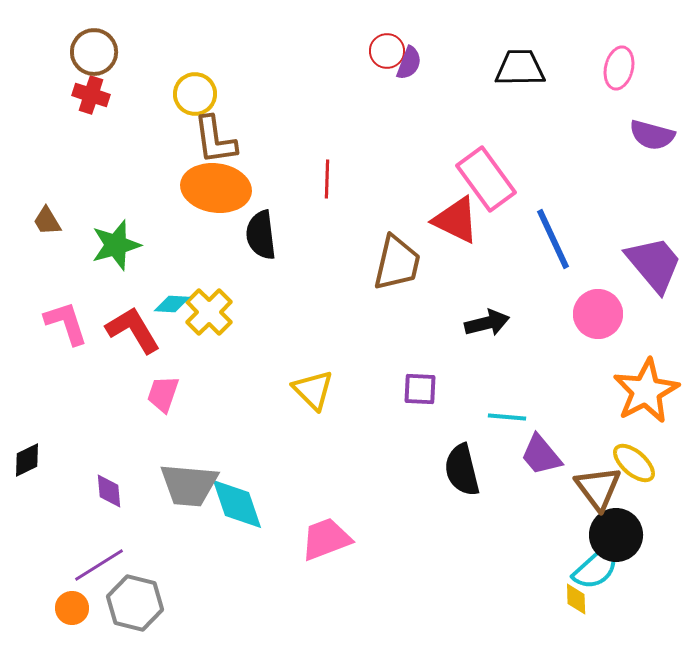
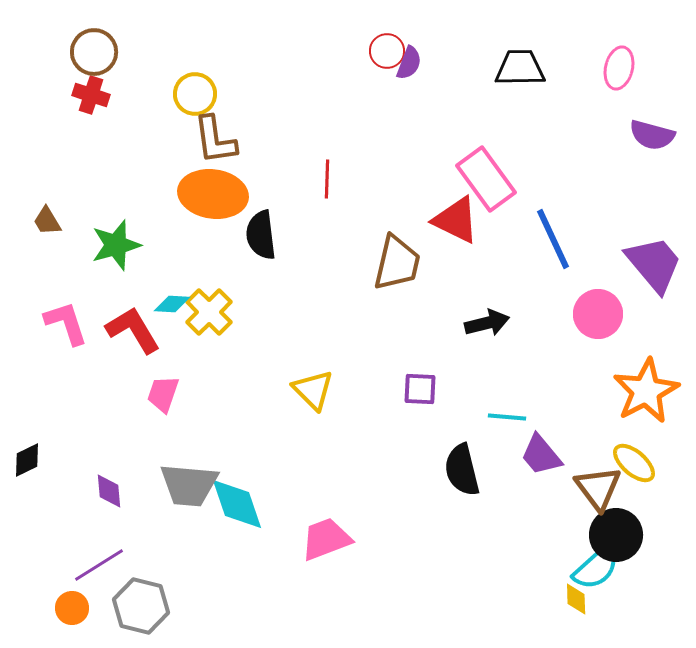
orange ellipse at (216, 188): moved 3 px left, 6 px down
gray hexagon at (135, 603): moved 6 px right, 3 px down
